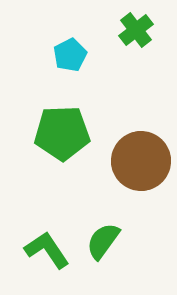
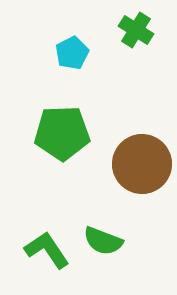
green cross: rotated 20 degrees counterclockwise
cyan pentagon: moved 2 px right, 2 px up
brown circle: moved 1 px right, 3 px down
green semicircle: rotated 105 degrees counterclockwise
